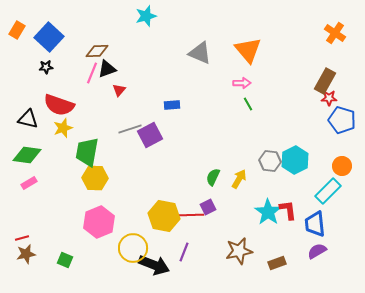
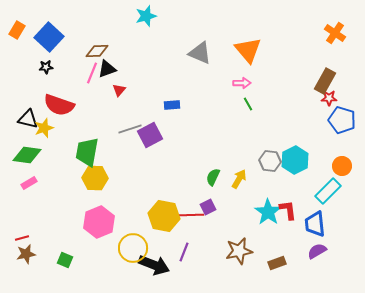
yellow star at (63, 128): moved 19 px left
